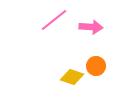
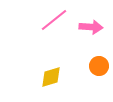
orange circle: moved 3 px right
yellow diamond: moved 21 px left; rotated 35 degrees counterclockwise
